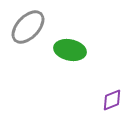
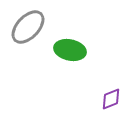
purple diamond: moved 1 px left, 1 px up
